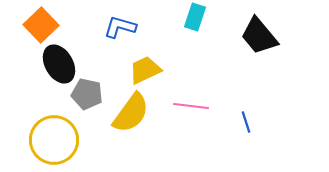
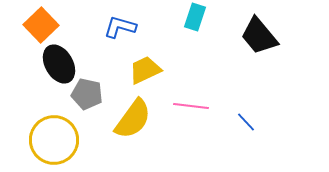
yellow semicircle: moved 2 px right, 6 px down
blue line: rotated 25 degrees counterclockwise
